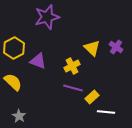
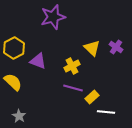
purple star: moved 6 px right
